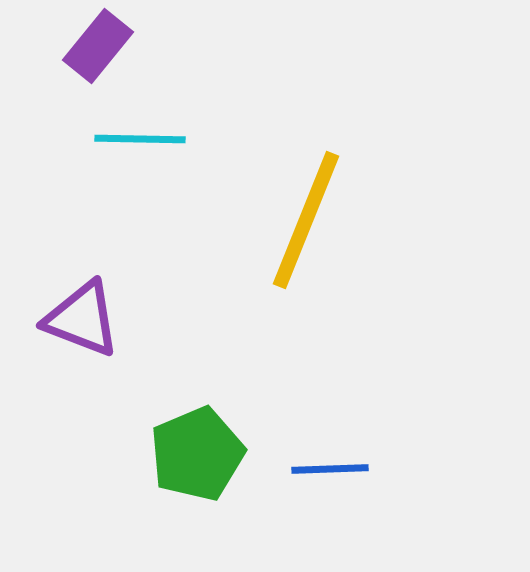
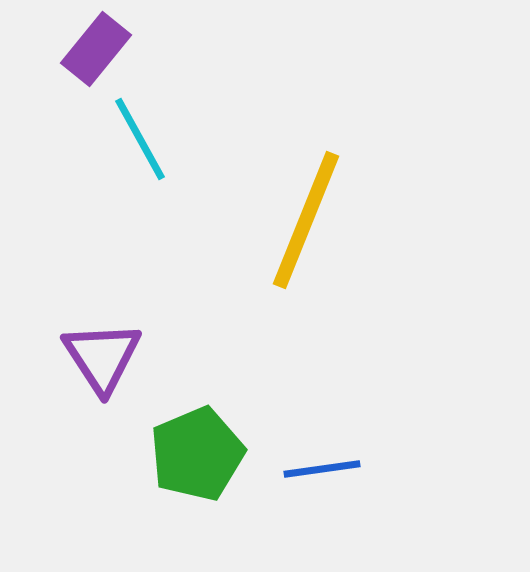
purple rectangle: moved 2 px left, 3 px down
cyan line: rotated 60 degrees clockwise
purple triangle: moved 20 px right, 38 px down; rotated 36 degrees clockwise
blue line: moved 8 px left; rotated 6 degrees counterclockwise
